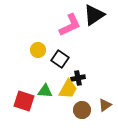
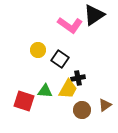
pink L-shape: rotated 60 degrees clockwise
